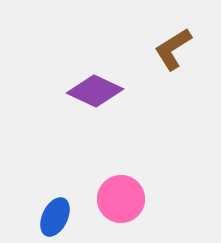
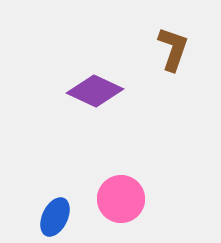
brown L-shape: rotated 141 degrees clockwise
